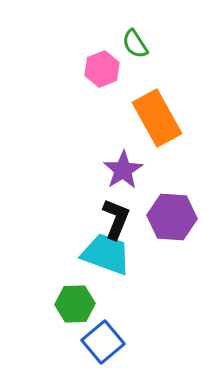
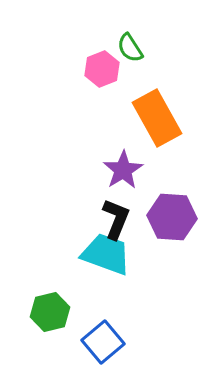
green semicircle: moved 5 px left, 4 px down
green hexagon: moved 25 px left, 8 px down; rotated 12 degrees counterclockwise
